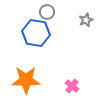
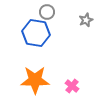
orange star: moved 9 px right
